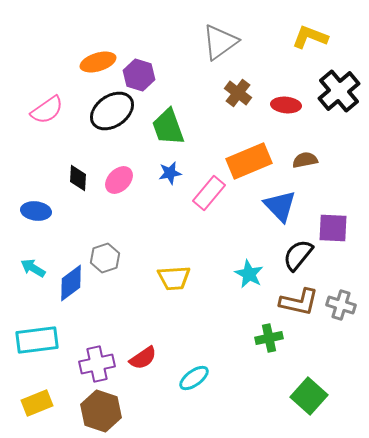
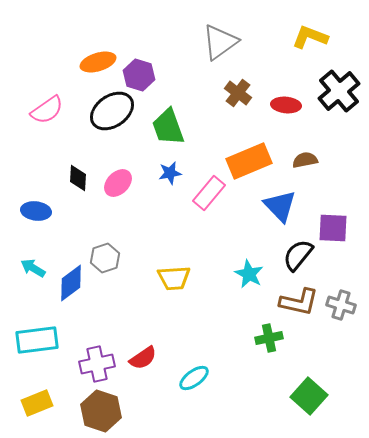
pink ellipse: moved 1 px left, 3 px down
